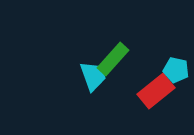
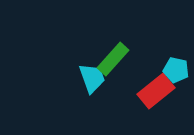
cyan trapezoid: moved 1 px left, 2 px down
